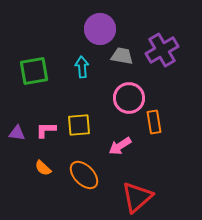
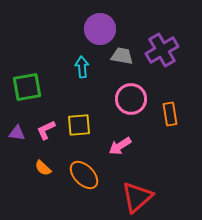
green square: moved 7 px left, 16 px down
pink circle: moved 2 px right, 1 px down
orange rectangle: moved 16 px right, 8 px up
pink L-shape: rotated 25 degrees counterclockwise
